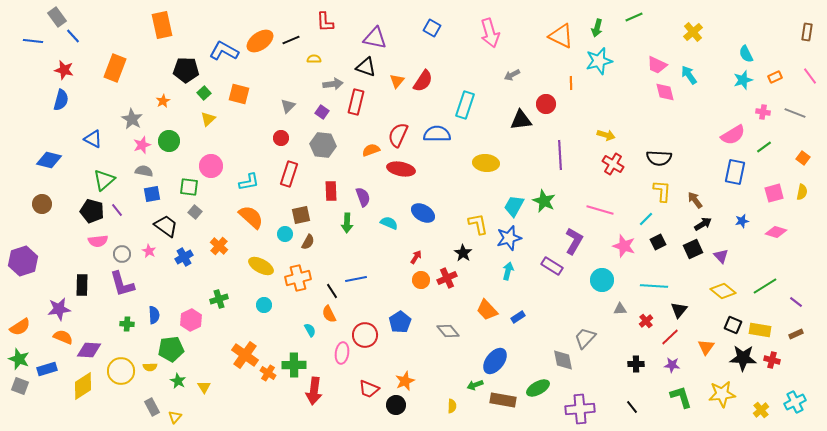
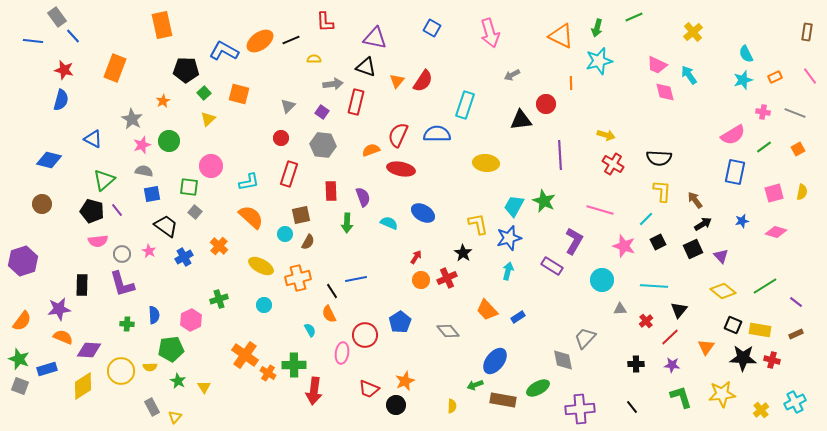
orange square at (803, 158): moved 5 px left, 9 px up; rotated 24 degrees clockwise
orange semicircle at (20, 327): moved 2 px right, 6 px up; rotated 20 degrees counterclockwise
